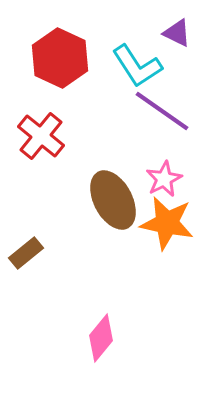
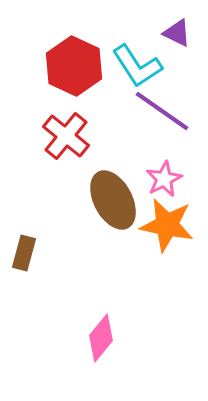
red hexagon: moved 14 px right, 8 px down
red cross: moved 25 px right
orange star: moved 2 px down
brown rectangle: moved 2 px left; rotated 36 degrees counterclockwise
